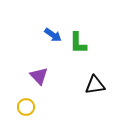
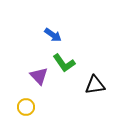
green L-shape: moved 14 px left, 20 px down; rotated 35 degrees counterclockwise
